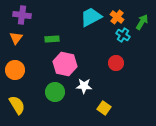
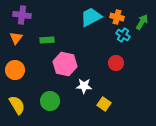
orange cross: rotated 24 degrees counterclockwise
green rectangle: moved 5 px left, 1 px down
green circle: moved 5 px left, 9 px down
yellow square: moved 4 px up
